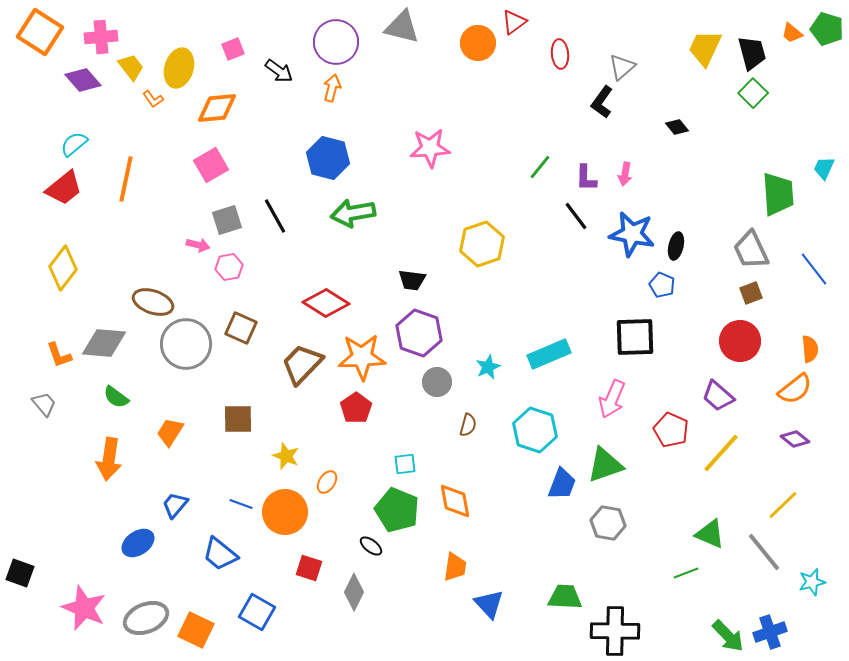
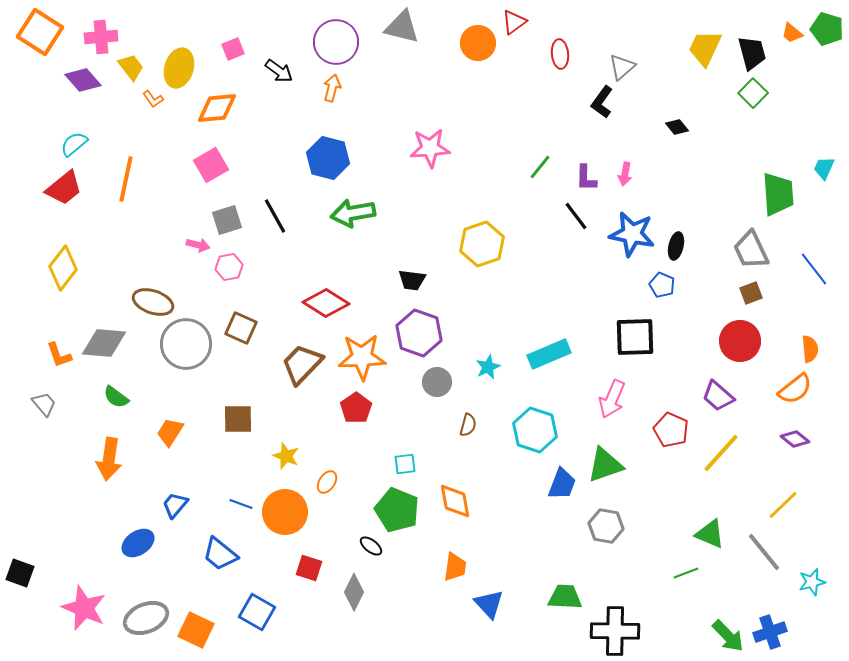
gray hexagon at (608, 523): moved 2 px left, 3 px down
